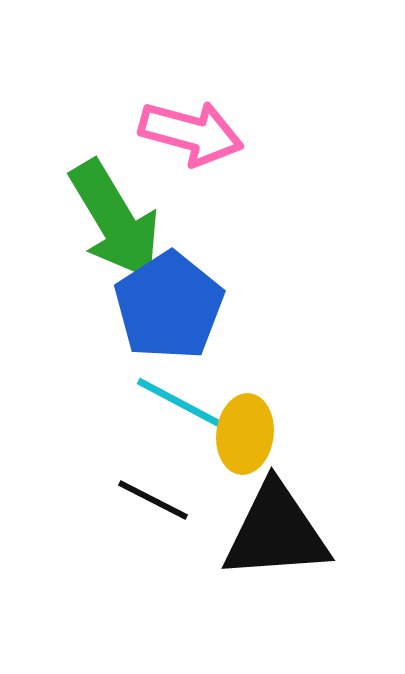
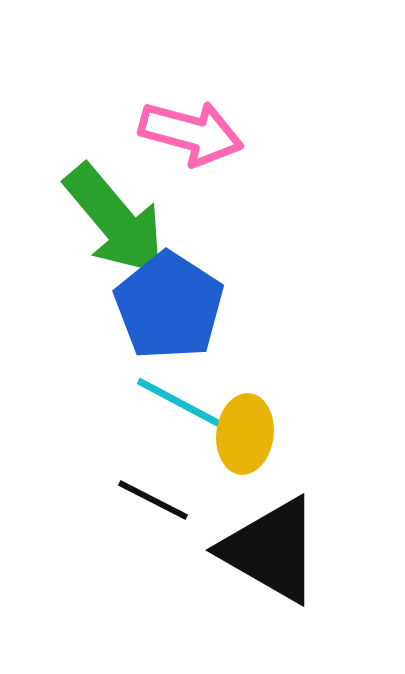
green arrow: rotated 9 degrees counterclockwise
blue pentagon: rotated 6 degrees counterclockwise
black triangle: moved 5 px left, 18 px down; rotated 34 degrees clockwise
